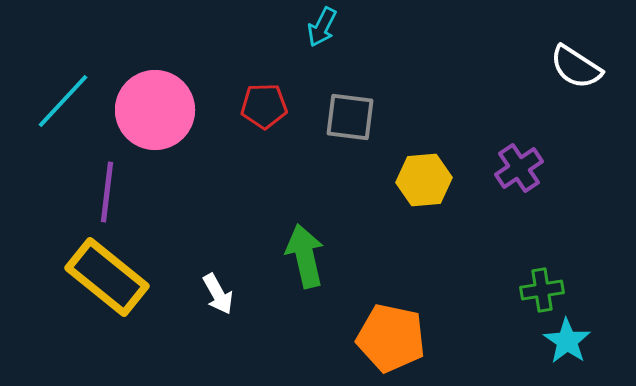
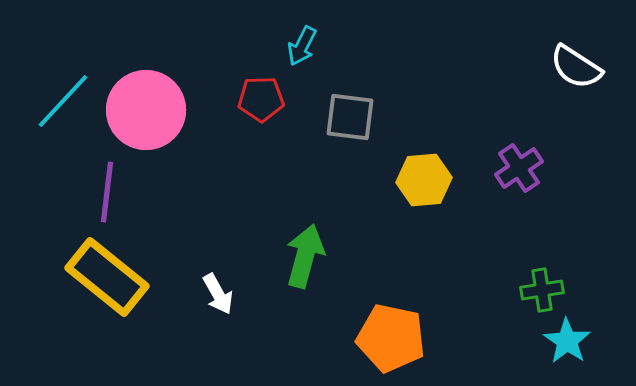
cyan arrow: moved 20 px left, 19 px down
red pentagon: moved 3 px left, 7 px up
pink circle: moved 9 px left
green arrow: rotated 28 degrees clockwise
